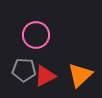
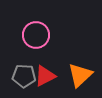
gray pentagon: moved 6 px down
